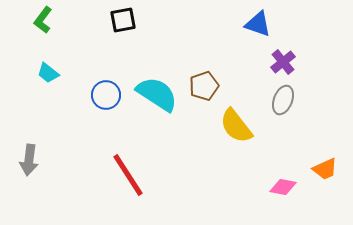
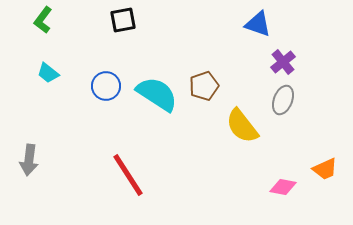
blue circle: moved 9 px up
yellow semicircle: moved 6 px right
